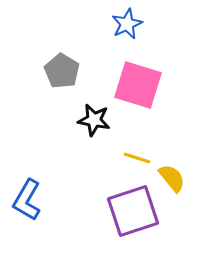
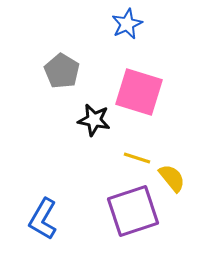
pink square: moved 1 px right, 7 px down
blue L-shape: moved 16 px right, 19 px down
